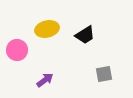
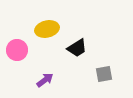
black trapezoid: moved 8 px left, 13 px down
